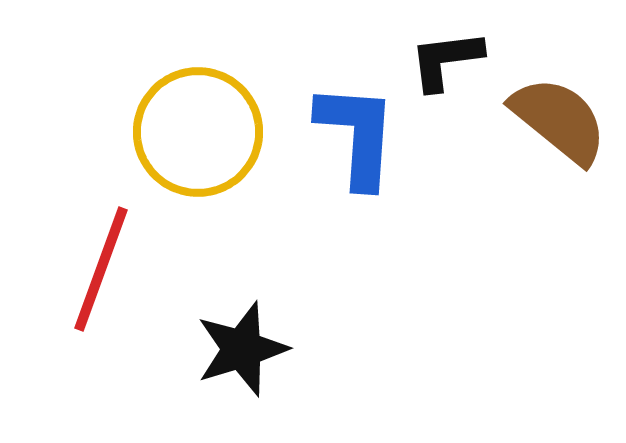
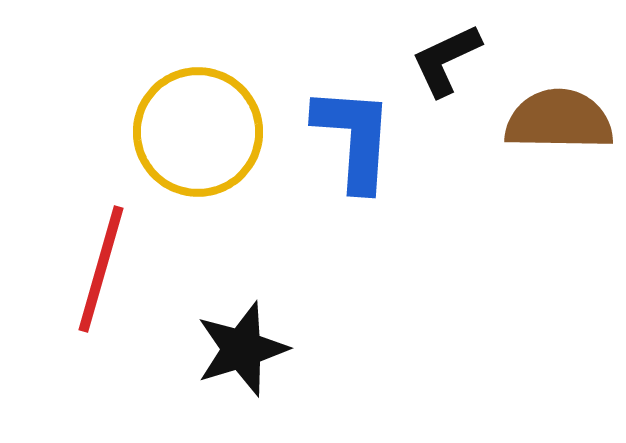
black L-shape: rotated 18 degrees counterclockwise
brown semicircle: rotated 38 degrees counterclockwise
blue L-shape: moved 3 px left, 3 px down
red line: rotated 4 degrees counterclockwise
